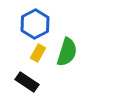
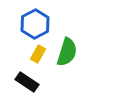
yellow rectangle: moved 1 px down
